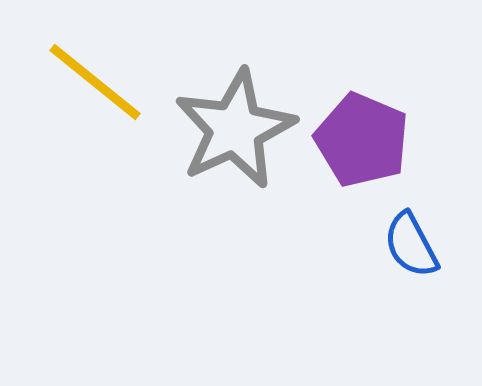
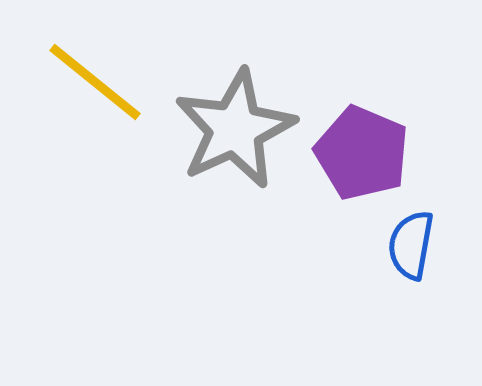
purple pentagon: moved 13 px down
blue semicircle: rotated 38 degrees clockwise
